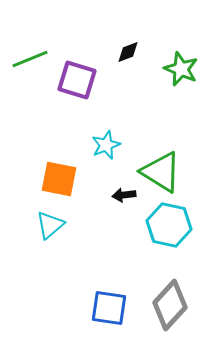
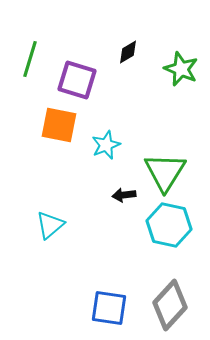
black diamond: rotated 10 degrees counterclockwise
green line: rotated 51 degrees counterclockwise
green triangle: moved 4 px right; rotated 30 degrees clockwise
orange square: moved 54 px up
